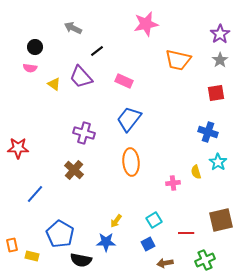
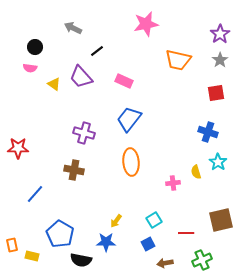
brown cross: rotated 30 degrees counterclockwise
green cross: moved 3 px left
